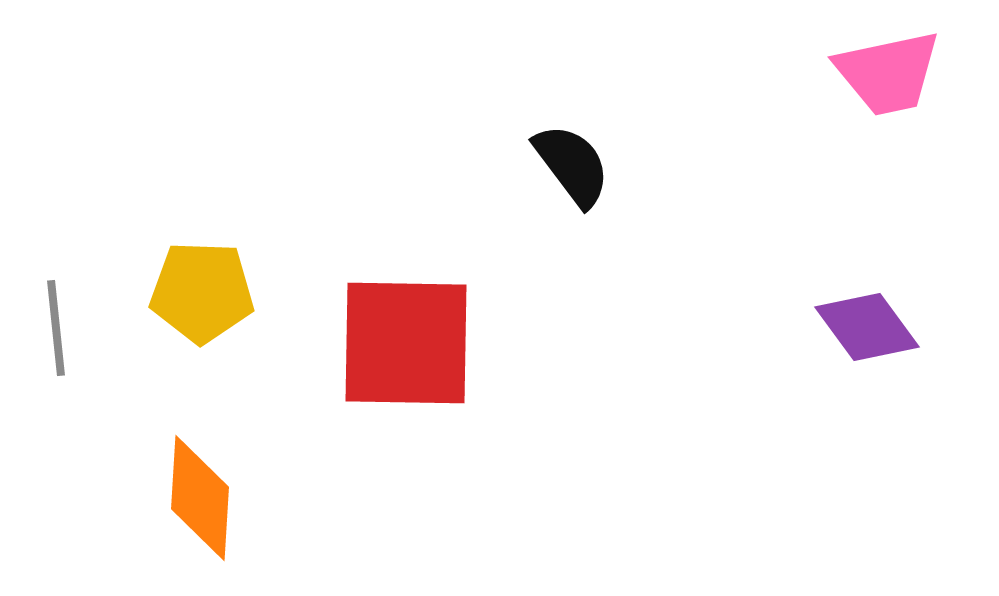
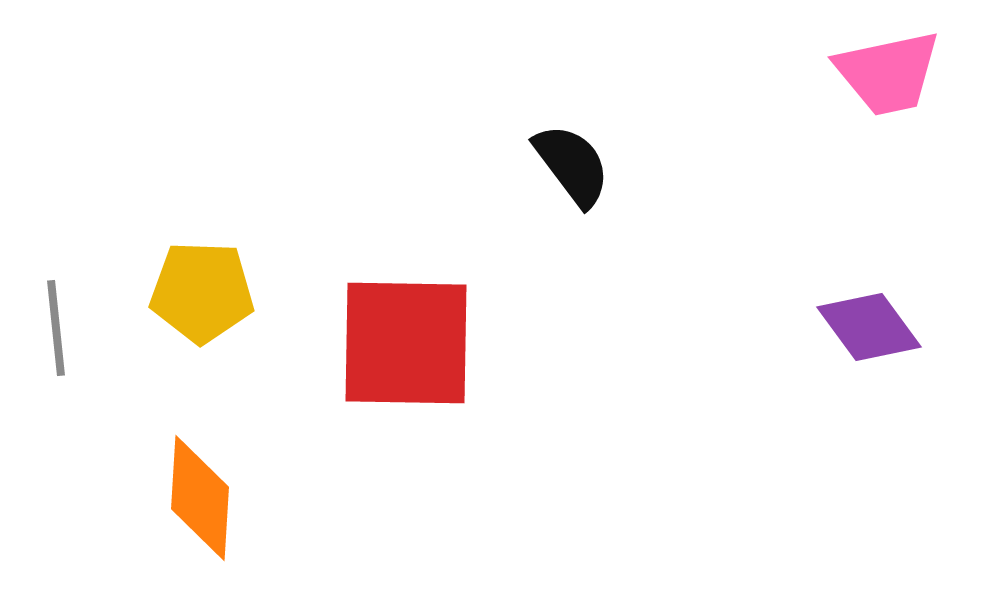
purple diamond: moved 2 px right
